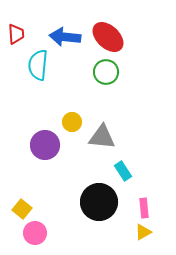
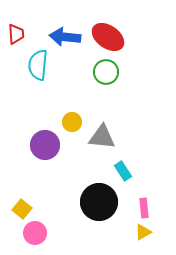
red ellipse: rotated 8 degrees counterclockwise
